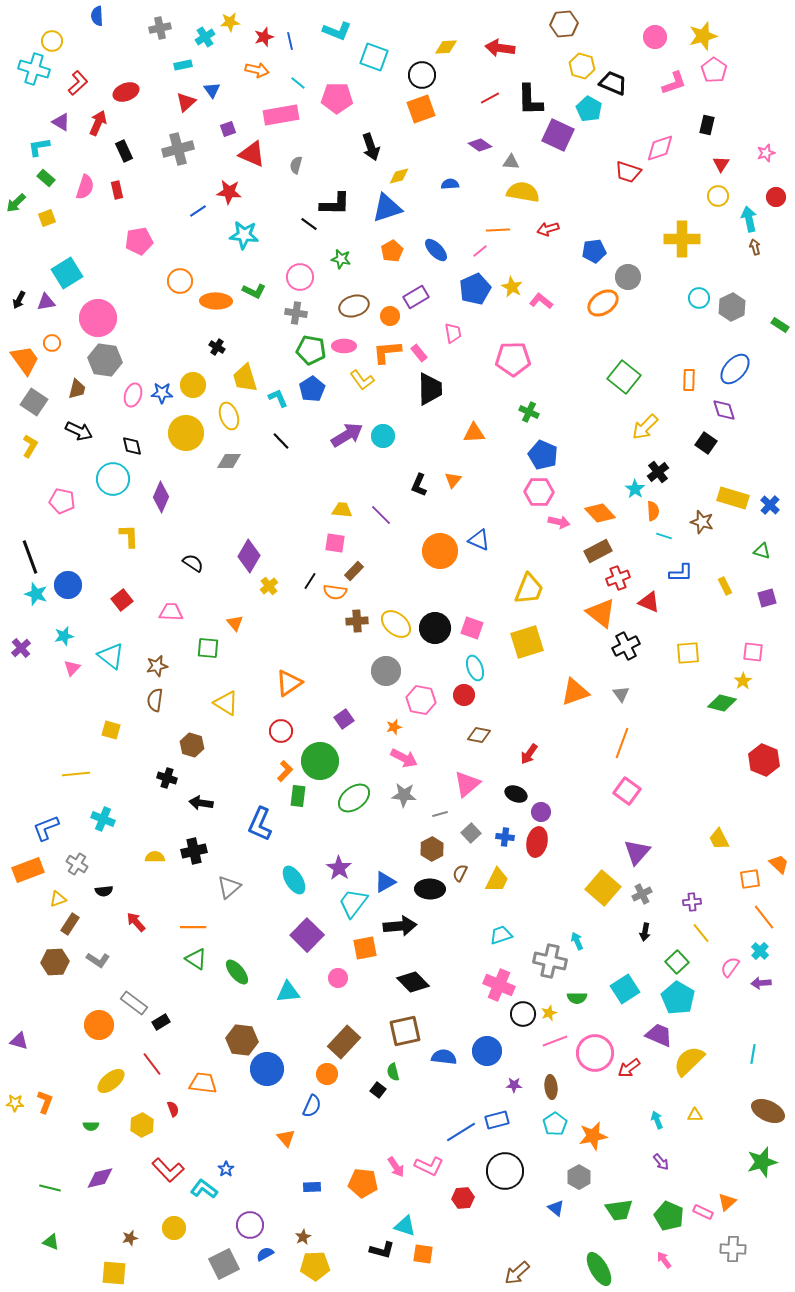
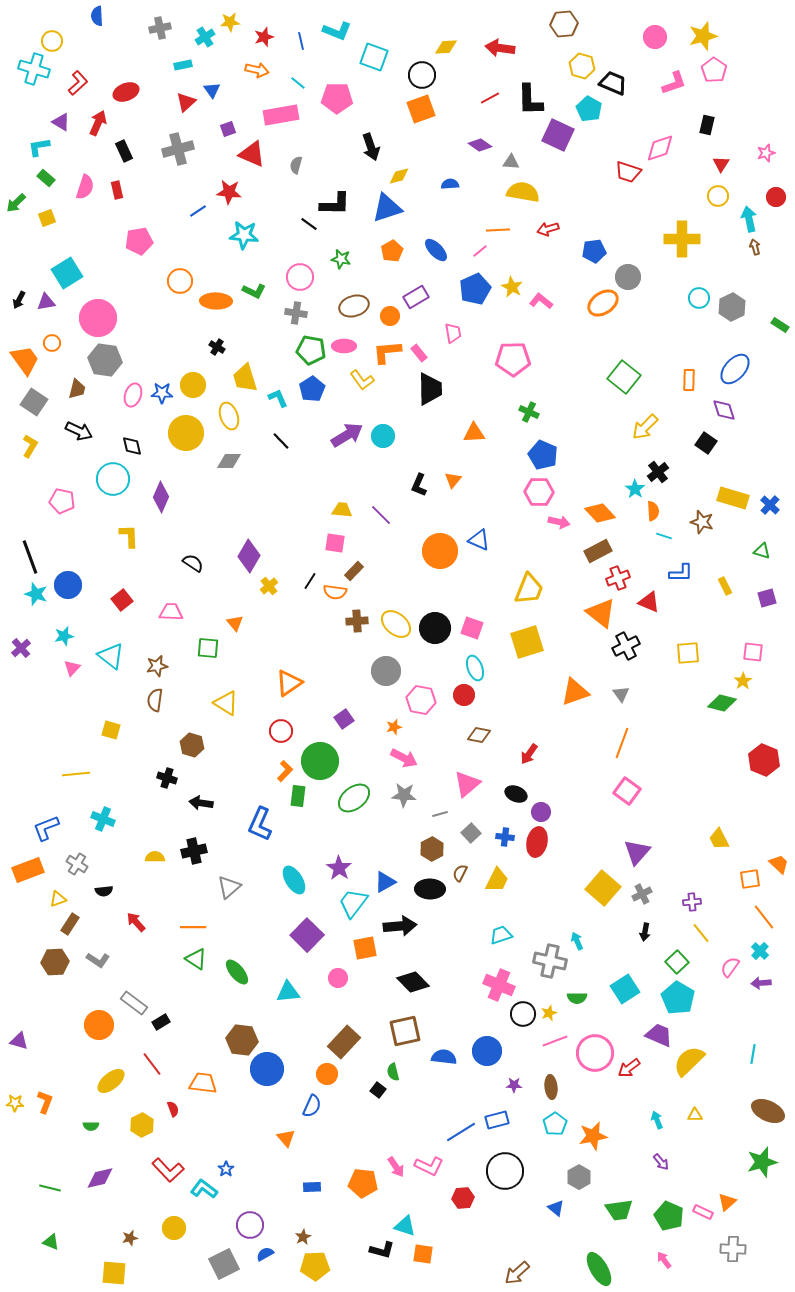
blue line at (290, 41): moved 11 px right
